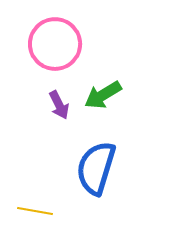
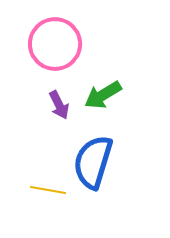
blue semicircle: moved 3 px left, 6 px up
yellow line: moved 13 px right, 21 px up
